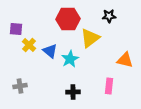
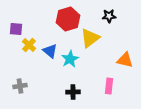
red hexagon: rotated 15 degrees counterclockwise
